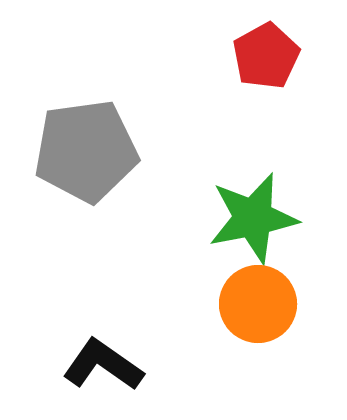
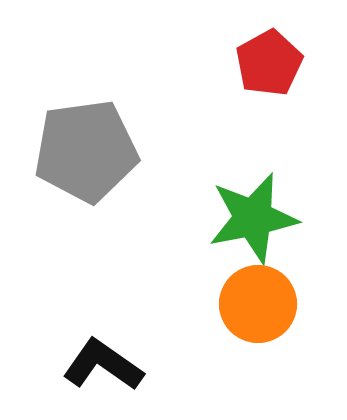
red pentagon: moved 3 px right, 7 px down
